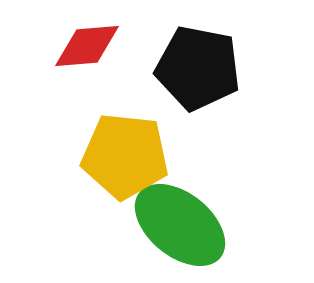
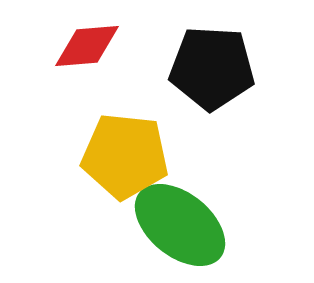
black pentagon: moved 14 px right; rotated 8 degrees counterclockwise
